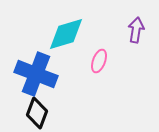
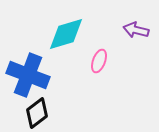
purple arrow: rotated 85 degrees counterclockwise
blue cross: moved 8 px left, 1 px down
black diamond: rotated 32 degrees clockwise
